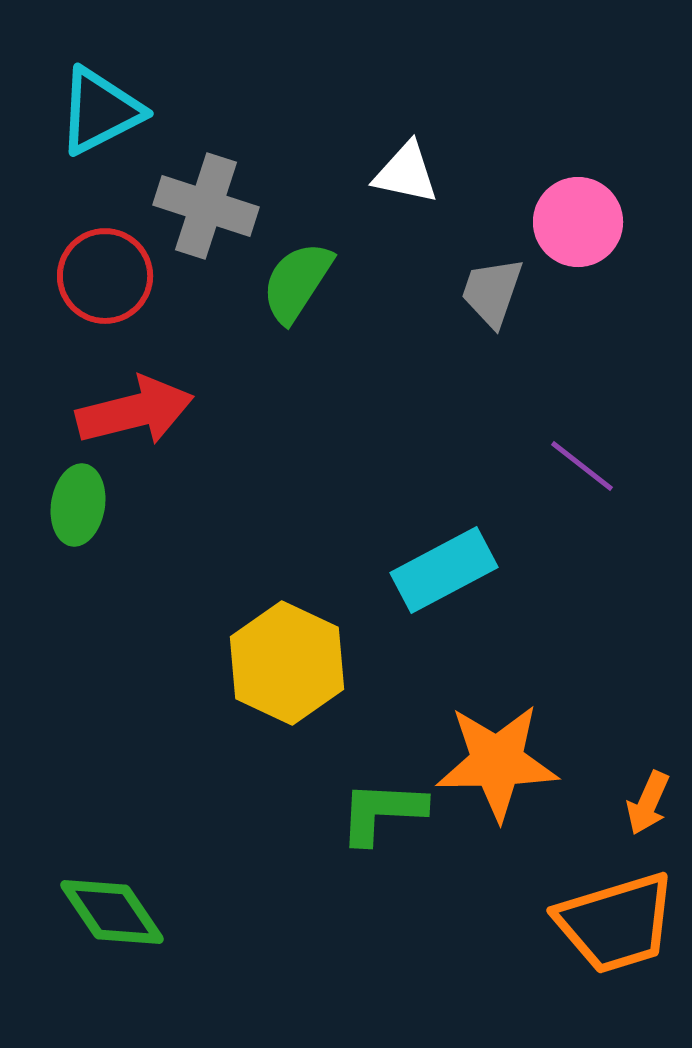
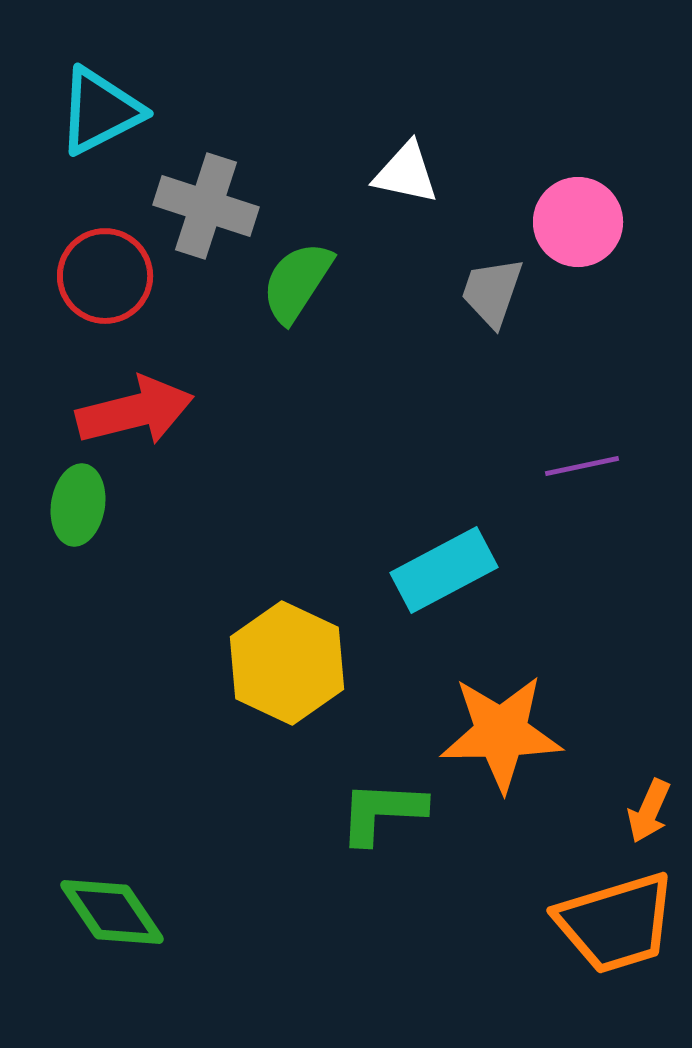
purple line: rotated 50 degrees counterclockwise
orange star: moved 4 px right, 29 px up
orange arrow: moved 1 px right, 8 px down
